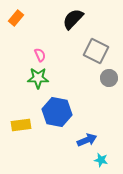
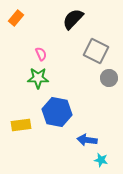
pink semicircle: moved 1 px right, 1 px up
blue arrow: rotated 150 degrees counterclockwise
